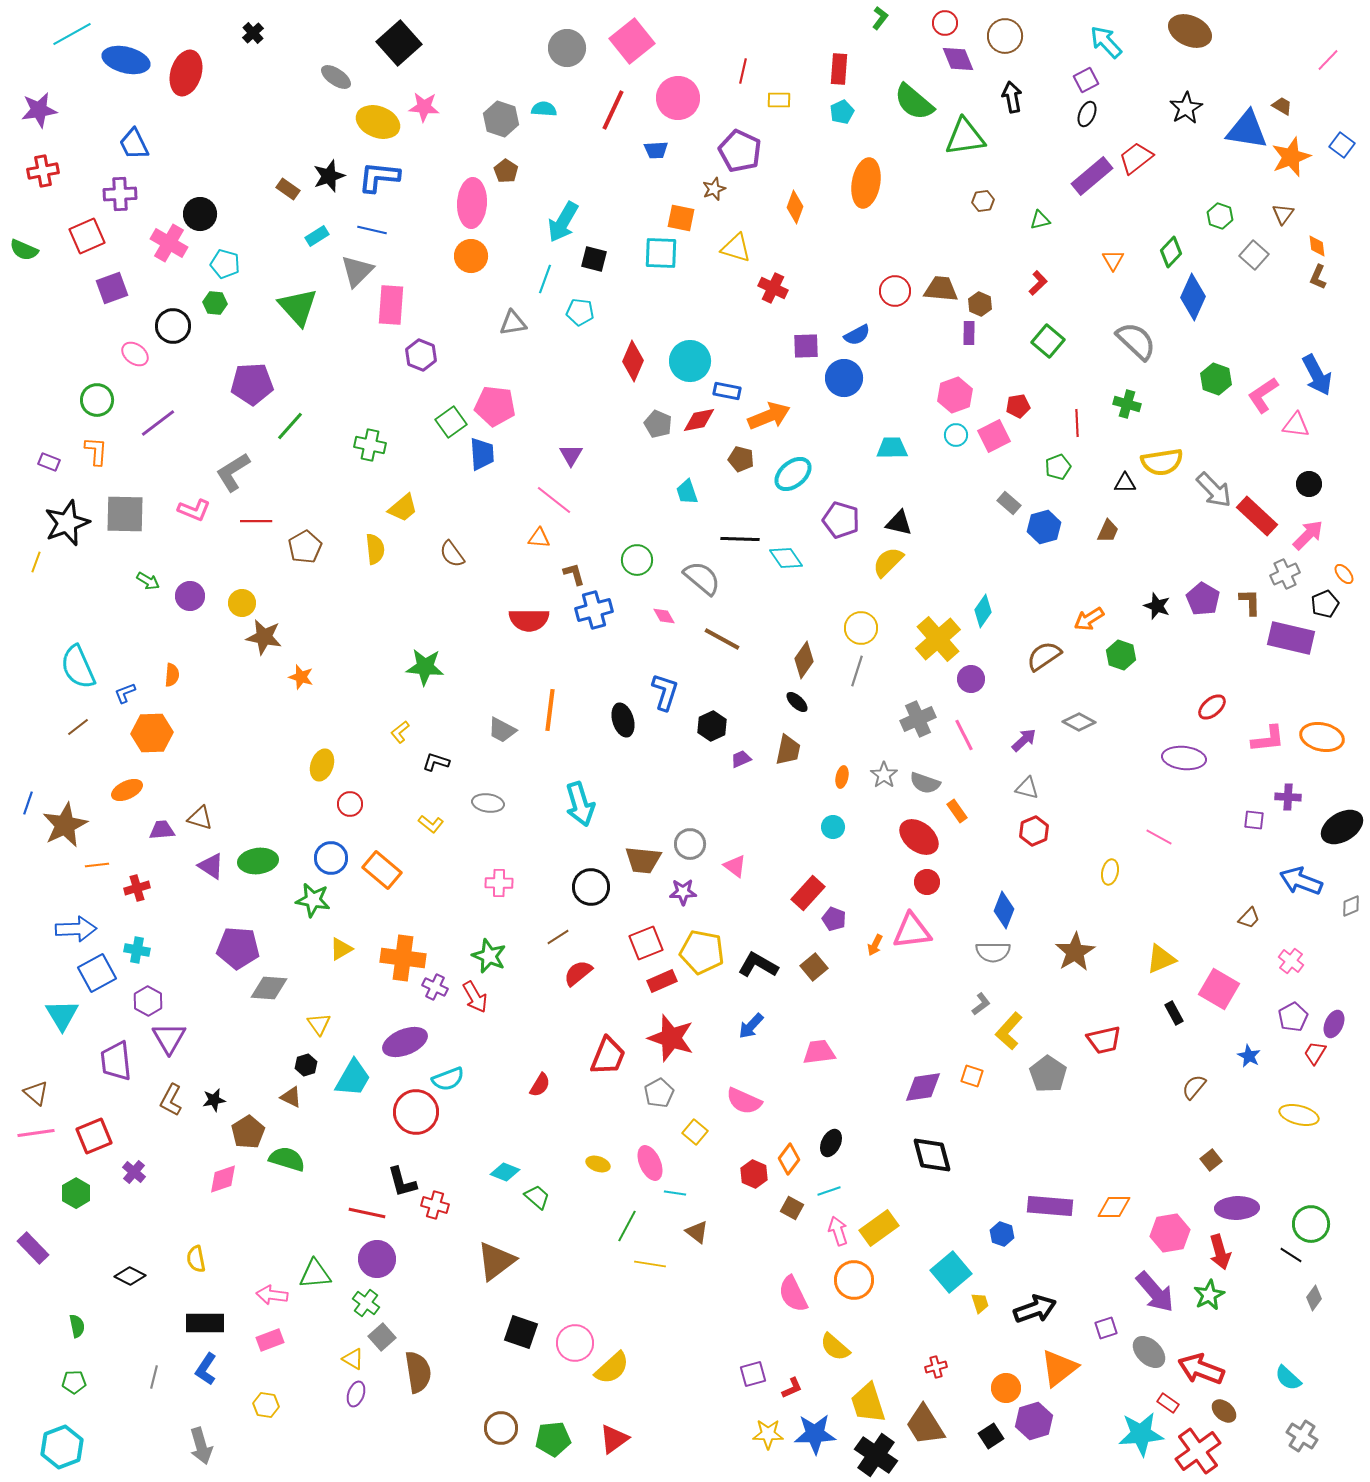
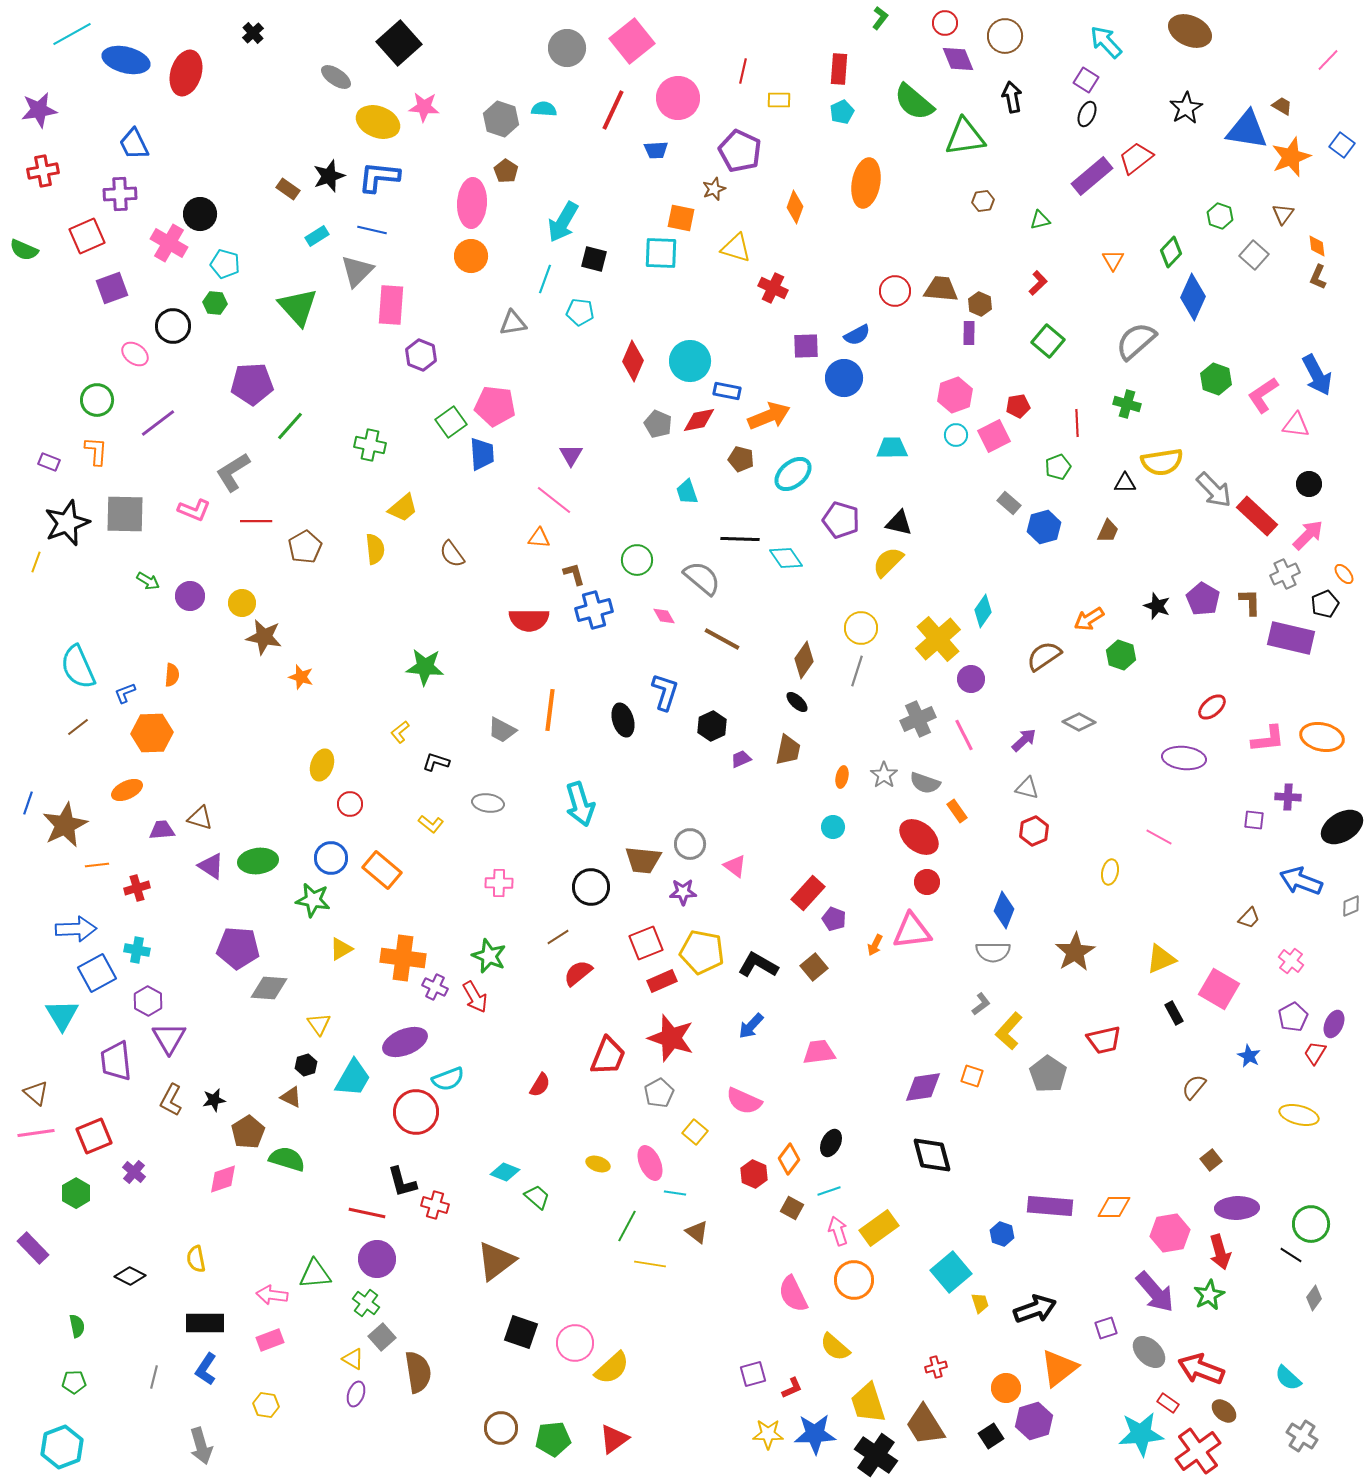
purple square at (1086, 80): rotated 30 degrees counterclockwise
gray semicircle at (1136, 341): rotated 84 degrees counterclockwise
